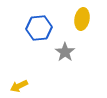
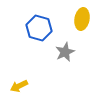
blue hexagon: rotated 20 degrees clockwise
gray star: rotated 12 degrees clockwise
